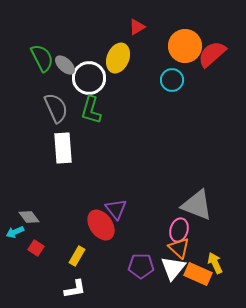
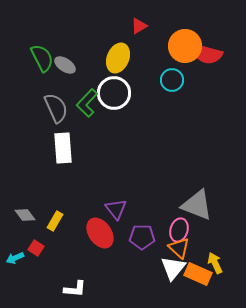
red triangle: moved 2 px right, 1 px up
red semicircle: moved 5 px left; rotated 124 degrees counterclockwise
gray ellipse: rotated 10 degrees counterclockwise
white circle: moved 25 px right, 15 px down
green L-shape: moved 4 px left, 7 px up; rotated 28 degrees clockwise
gray diamond: moved 4 px left, 2 px up
red ellipse: moved 1 px left, 8 px down
cyan arrow: moved 26 px down
yellow rectangle: moved 22 px left, 35 px up
purple pentagon: moved 1 px right, 29 px up
white L-shape: rotated 15 degrees clockwise
